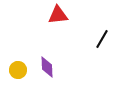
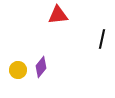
black line: rotated 18 degrees counterclockwise
purple diamond: moved 6 px left; rotated 40 degrees clockwise
